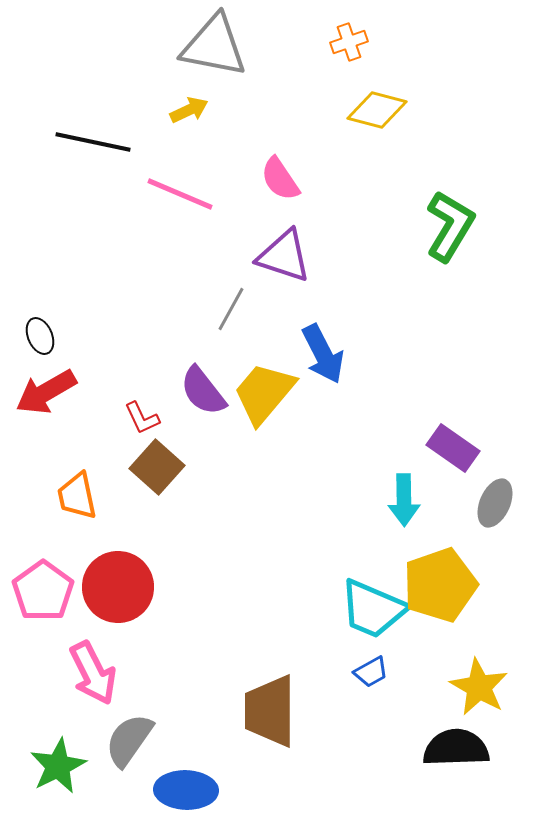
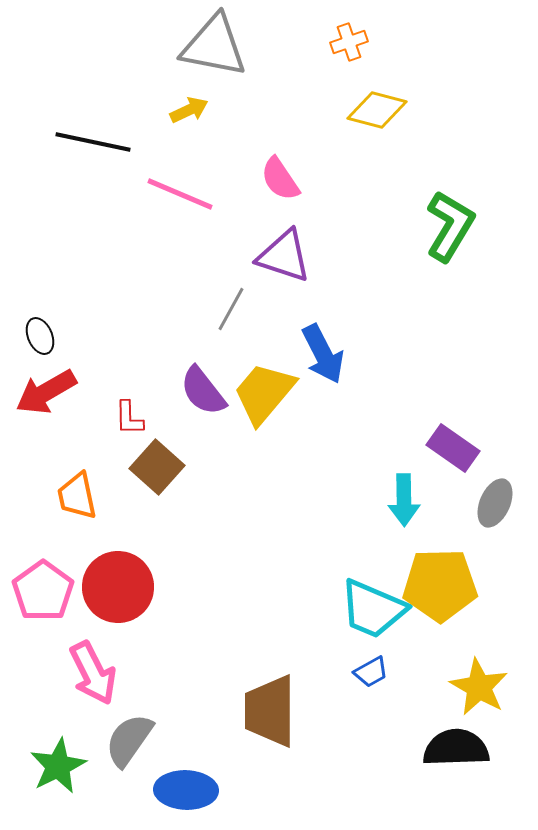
red L-shape: moved 13 px left; rotated 24 degrees clockwise
yellow pentagon: rotated 18 degrees clockwise
